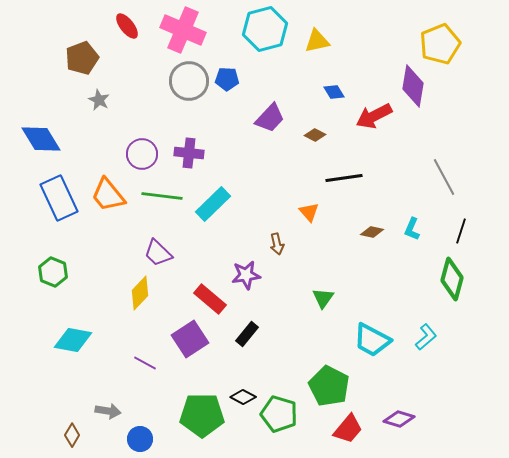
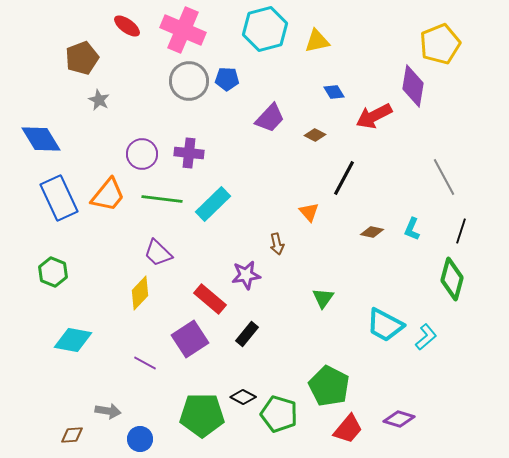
red ellipse at (127, 26): rotated 16 degrees counterclockwise
black line at (344, 178): rotated 54 degrees counterclockwise
orange trapezoid at (108, 195): rotated 102 degrees counterclockwise
green line at (162, 196): moved 3 px down
cyan trapezoid at (372, 340): moved 13 px right, 15 px up
brown diamond at (72, 435): rotated 55 degrees clockwise
